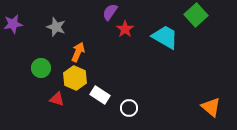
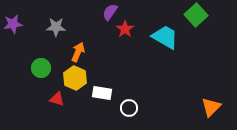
gray star: rotated 18 degrees counterclockwise
white rectangle: moved 2 px right, 2 px up; rotated 24 degrees counterclockwise
orange triangle: rotated 35 degrees clockwise
